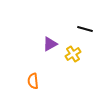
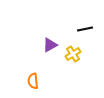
black line: rotated 28 degrees counterclockwise
purple triangle: moved 1 px down
